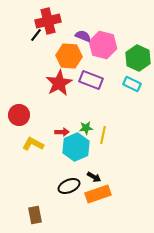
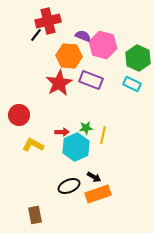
yellow L-shape: moved 1 px down
